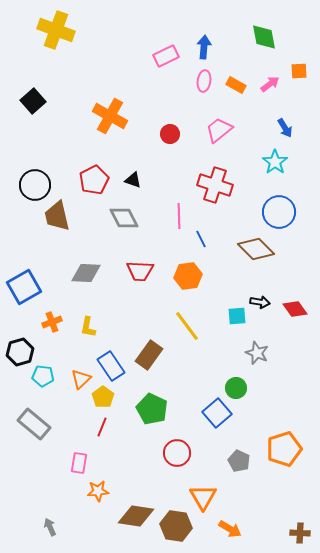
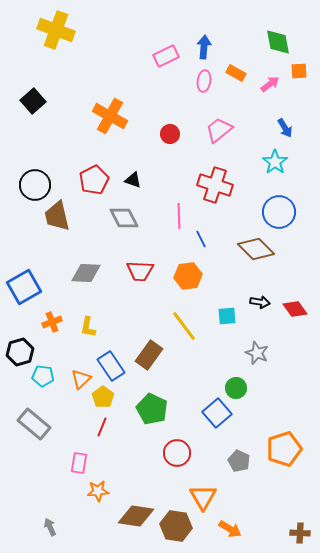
green diamond at (264, 37): moved 14 px right, 5 px down
orange rectangle at (236, 85): moved 12 px up
cyan square at (237, 316): moved 10 px left
yellow line at (187, 326): moved 3 px left
